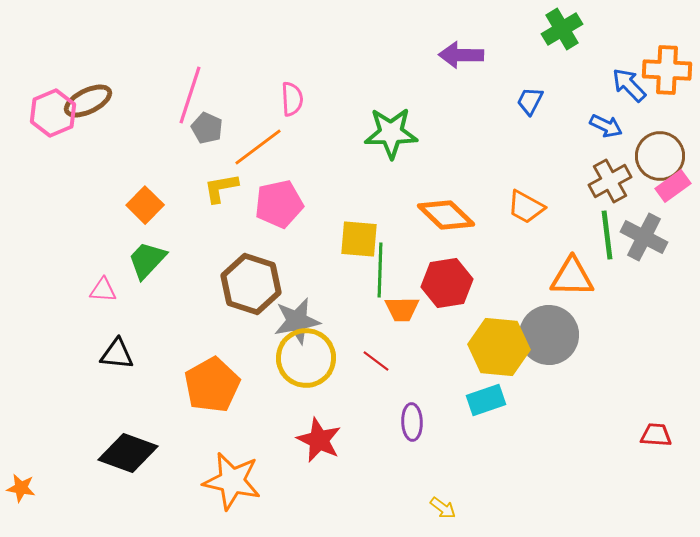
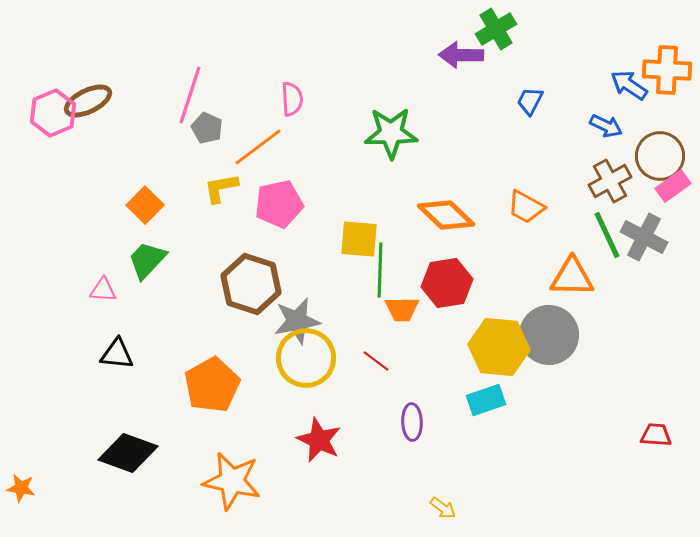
green cross at (562, 29): moved 66 px left
blue arrow at (629, 85): rotated 12 degrees counterclockwise
green line at (607, 235): rotated 18 degrees counterclockwise
